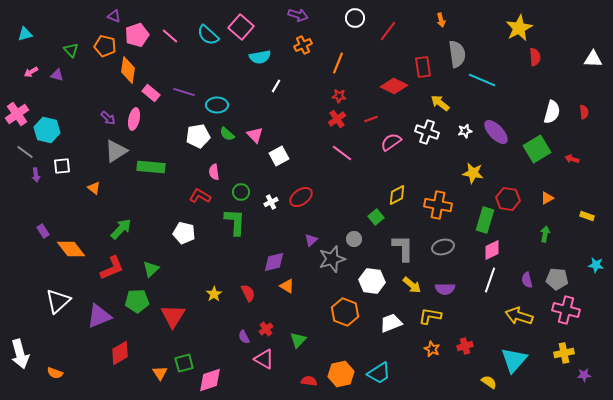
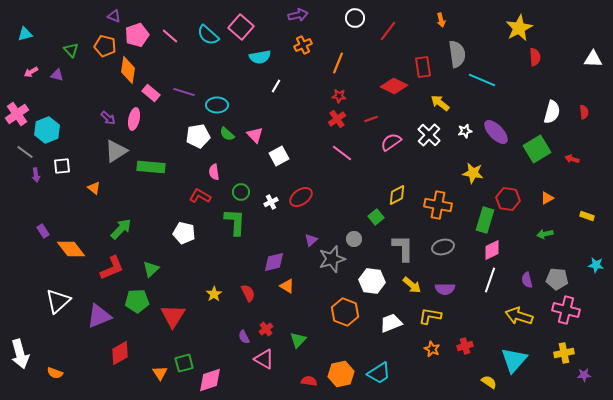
purple arrow at (298, 15): rotated 30 degrees counterclockwise
cyan hexagon at (47, 130): rotated 25 degrees clockwise
white cross at (427, 132): moved 2 px right, 3 px down; rotated 25 degrees clockwise
green arrow at (545, 234): rotated 112 degrees counterclockwise
